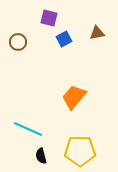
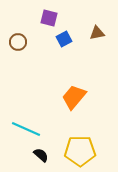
cyan line: moved 2 px left
black semicircle: moved 1 px up; rotated 147 degrees clockwise
